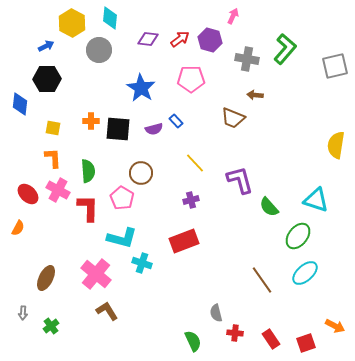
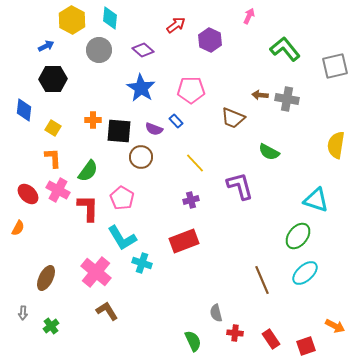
pink arrow at (233, 16): moved 16 px right
yellow hexagon at (72, 23): moved 3 px up
purple diamond at (148, 39): moved 5 px left, 11 px down; rotated 35 degrees clockwise
red arrow at (180, 39): moved 4 px left, 14 px up
purple hexagon at (210, 40): rotated 10 degrees clockwise
green L-shape at (285, 49): rotated 80 degrees counterclockwise
gray cross at (247, 59): moved 40 px right, 40 px down
black hexagon at (47, 79): moved 6 px right
pink pentagon at (191, 79): moved 11 px down
brown arrow at (255, 95): moved 5 px right
blue diamond at (20, 104): moved 4 px right, 6 px down
orange cross at (91, 121): moved 2 px right, 1 px up
yellow square at (53, 128): rotated 21 degrees clockwise
black square at (118, 129): moved 1 px right, 2 px down
purple semicircle at (154, 129): rotated 36 degrees clockwise
green semicircle at (88, 171): rotated 40 degrees clockwise
brown circle at (141, 173): moved 16 px up
purple L-shape at (240, 180): moved 6 px down
green semicircle at (269, 207): moved 55 px up; rotated 20 degrees counterclockwise
cyan L-shape at (122, 238): rotated 44 degrees clockwise
pink cross at (96, 274): moved 2 px up
brown line at (262, 280): rotated 12 degrees clockwise
red square at (306, 343): moved 3 px down
